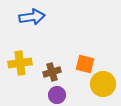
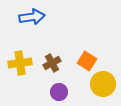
orange square: moved 2 px right, 3 px up; rotated 18 degrees clockwise
brown cross: moved 9 px up; rotated 12 degrees counterclockwise
purple circle: moved 2 px right, 3 px up
